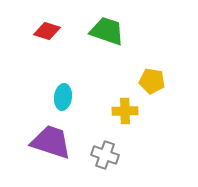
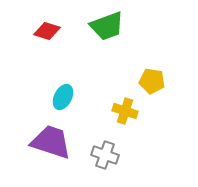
green trapezoid: moved 5 px up; rotated 141 degrees clockwise
cyan ellipse: rotated 20 degrees clockwise
yellow cross: rotated 20 degrees clockwise
